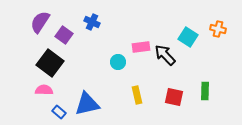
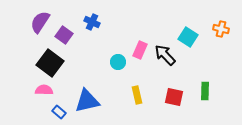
orange cross: moved 3 px right
pink rectangle: moved 1 px left, 3 px down; rotated 60 degrees counterclockwise
blue triangle: moved 3 px up
